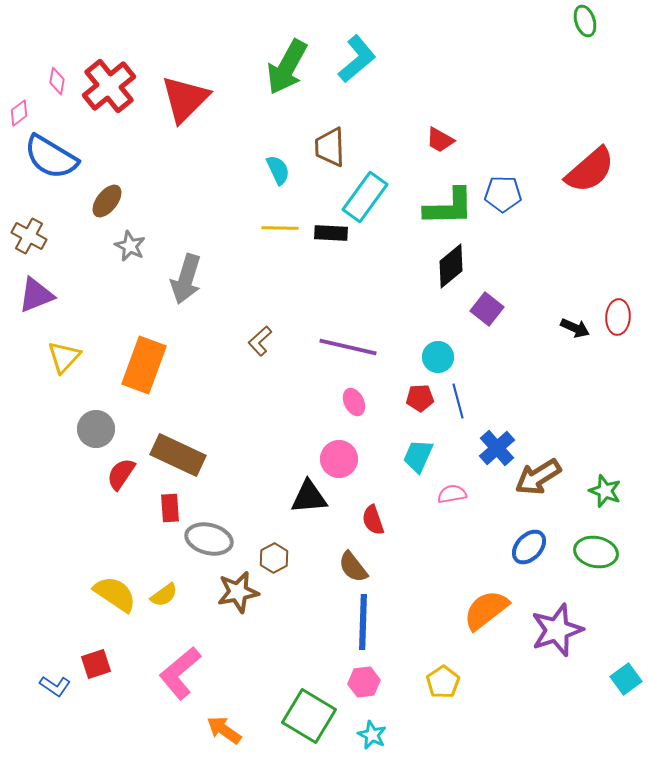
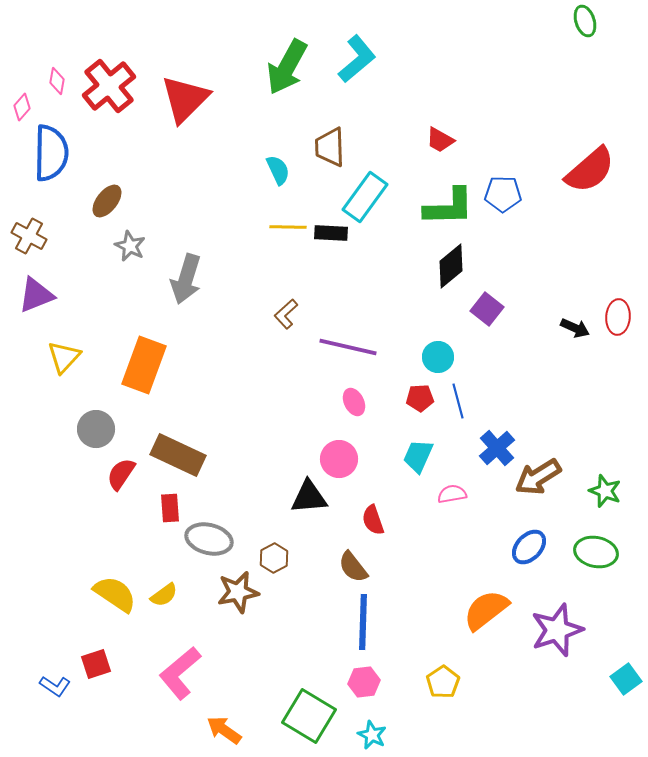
pink diamond at (19, 113): moved 3 px right, 6 px up; rotated 12 degrees counterclockwise
blue semicircle at (51, 157): moved 4 px up; rotated 120 degrees counterclockwise
yellow line at (280, 228): moved 8 px right, 1 px up
brown L-shape at (260, 341): moved 26 px right, 27 px up
